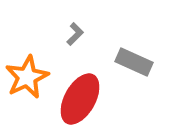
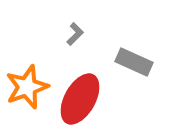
orange star: moved 10 px down; rotated 6 degrees clockwise
